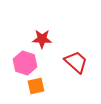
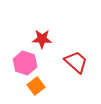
orange square: rotated 24 degrees counterclockwise
